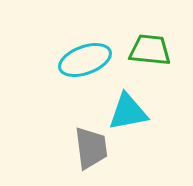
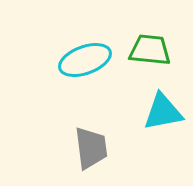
cyan triangle: moved 35 px right
